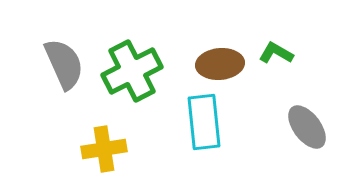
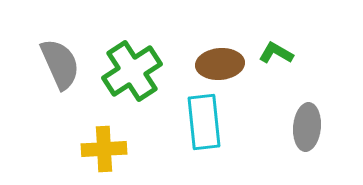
gray semicircle: moved 4 px left
green cross: rotated 6 degrees counterclockwise
gray ellipse: rotated 42 degrees clockwise
yellow cross: rotated 6 degrees clockwise
